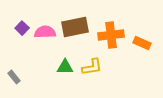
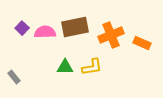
orange cross: rotated 15 degrees counterclockwise
